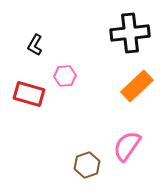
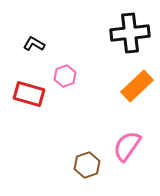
black L-shape: moved 1 px left, 1 px up; rotated 90 degrees clockwise
pink hexagon: rotated 15 degrees counterclockwise
